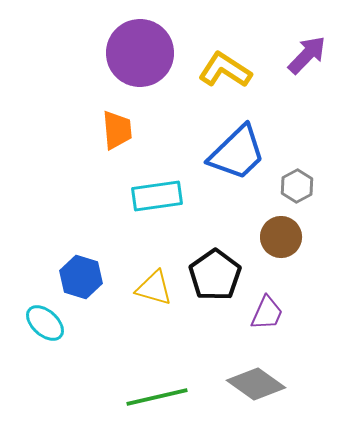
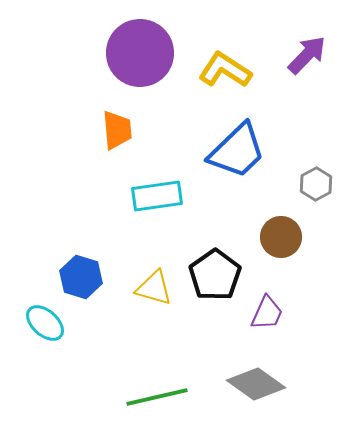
blue trapezoid: moved 2 px up
gray hexagon: moved 19 px right, 2 px up
